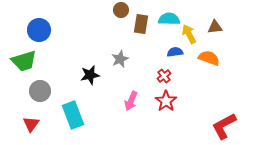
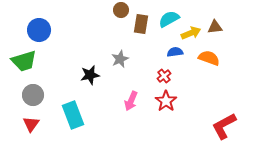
cyan semicircle: rotated 30 degrees counterclockwise
yellow arrow: moved 2 px right, 1 px up; rotated 96 degrees clockwise
gray circle: moved 7 px left, 4 px down
